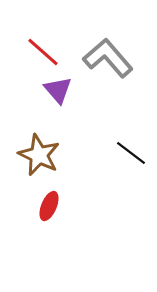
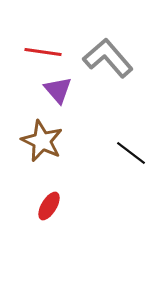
red line: rotated 33 degrees counterclockwise
brown star: moved 3 px right, 14 px up
red ellipse: rotated 8 degrees clockwise
